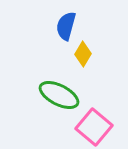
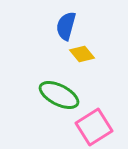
yellow diamond: moved 1 px left; rotated 70 degrees counterclockwise
pink square: rotated 18 degrees clockwise
